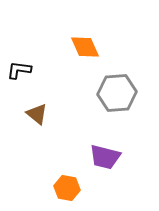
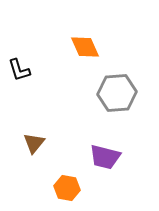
black L-shape: rotated 115 degrees counterclockwise
brown triangle: moved 3 px left, 29 px down; rotated 30 degrees clockwise
